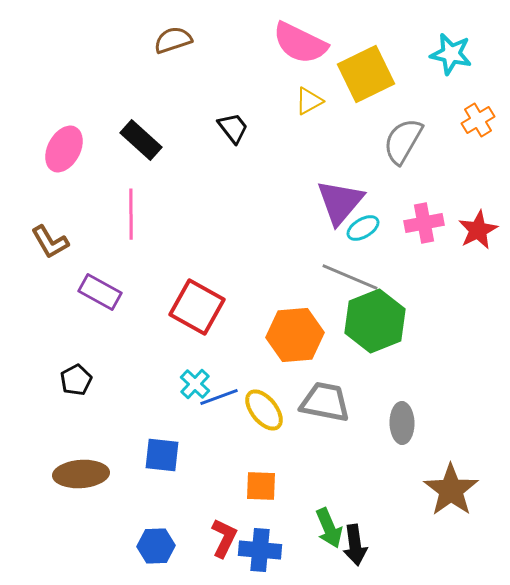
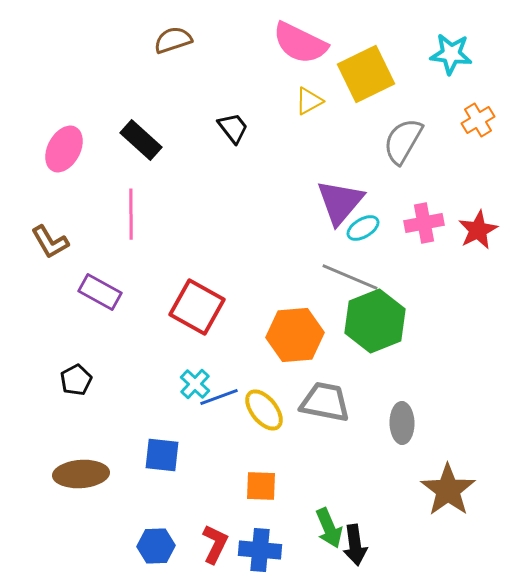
cyan star: rotated 6 degrees counterclockwise
brown star: moved 3 px left
red L-shape: moved 9 px left, 6 px down
